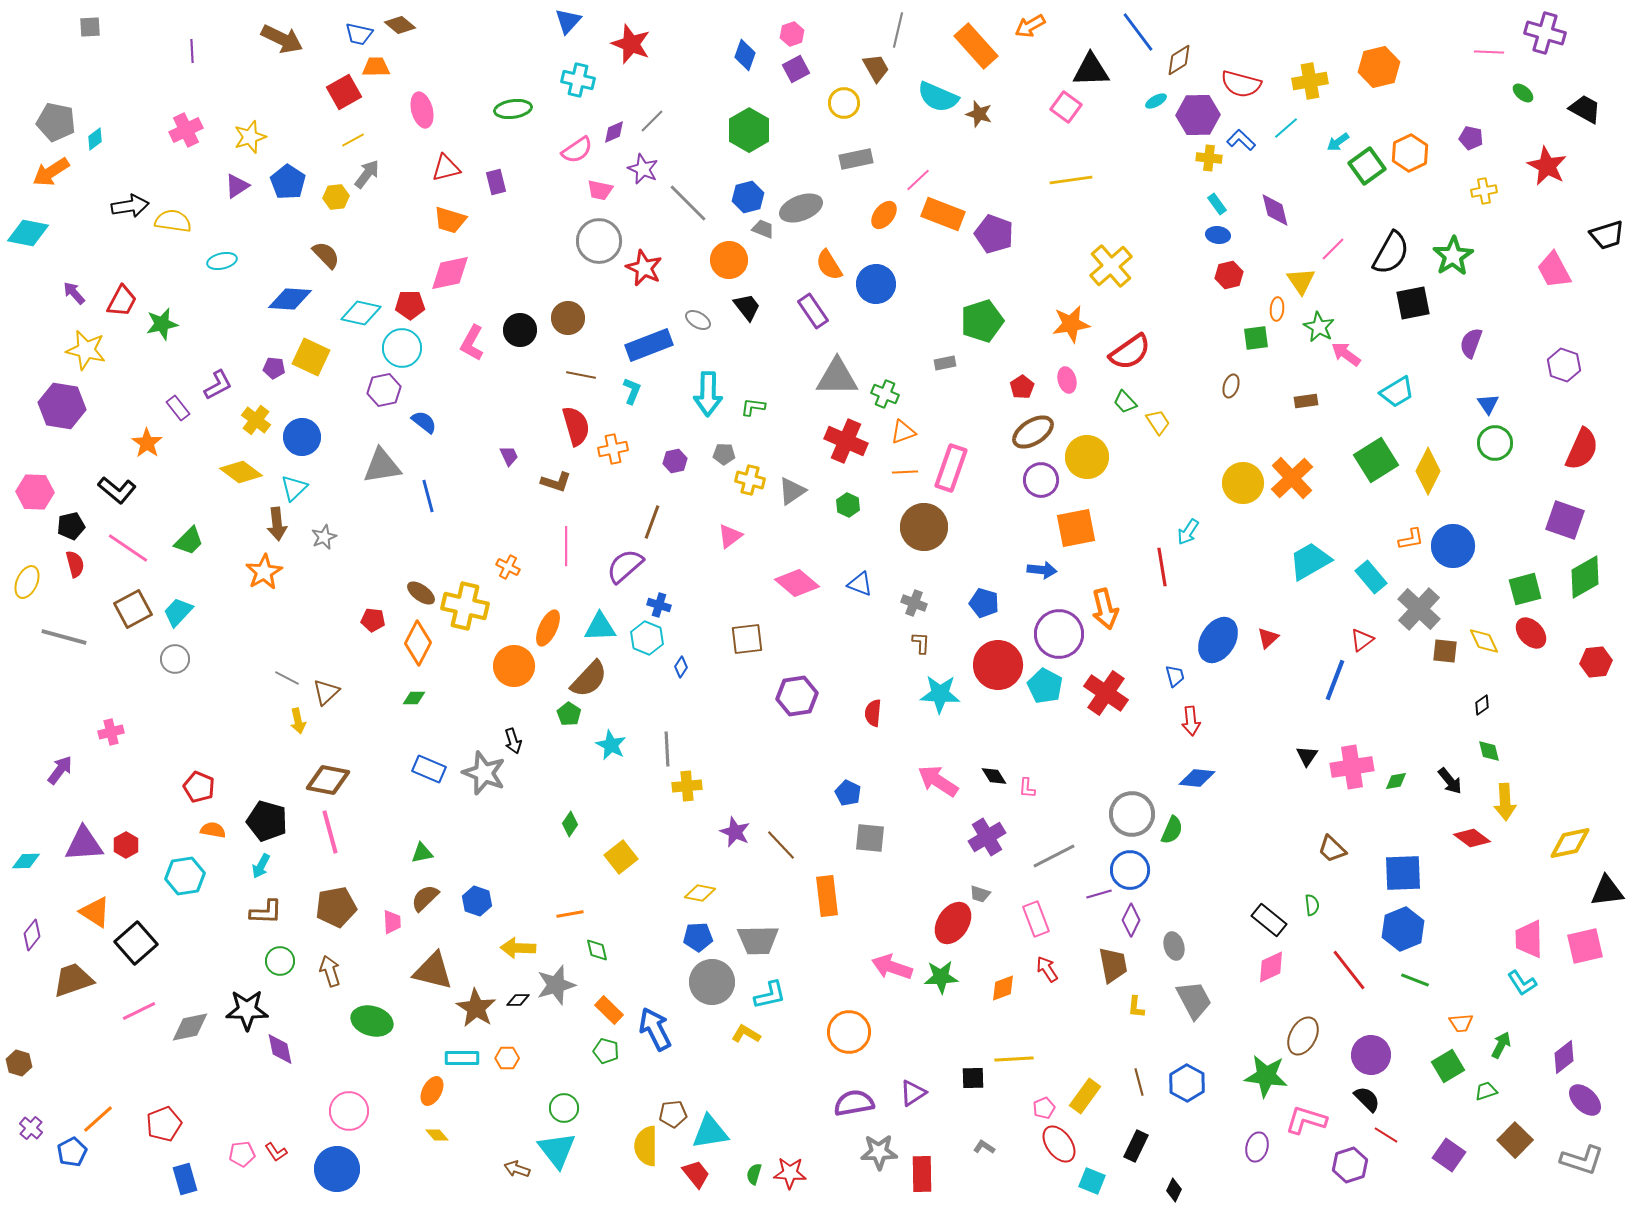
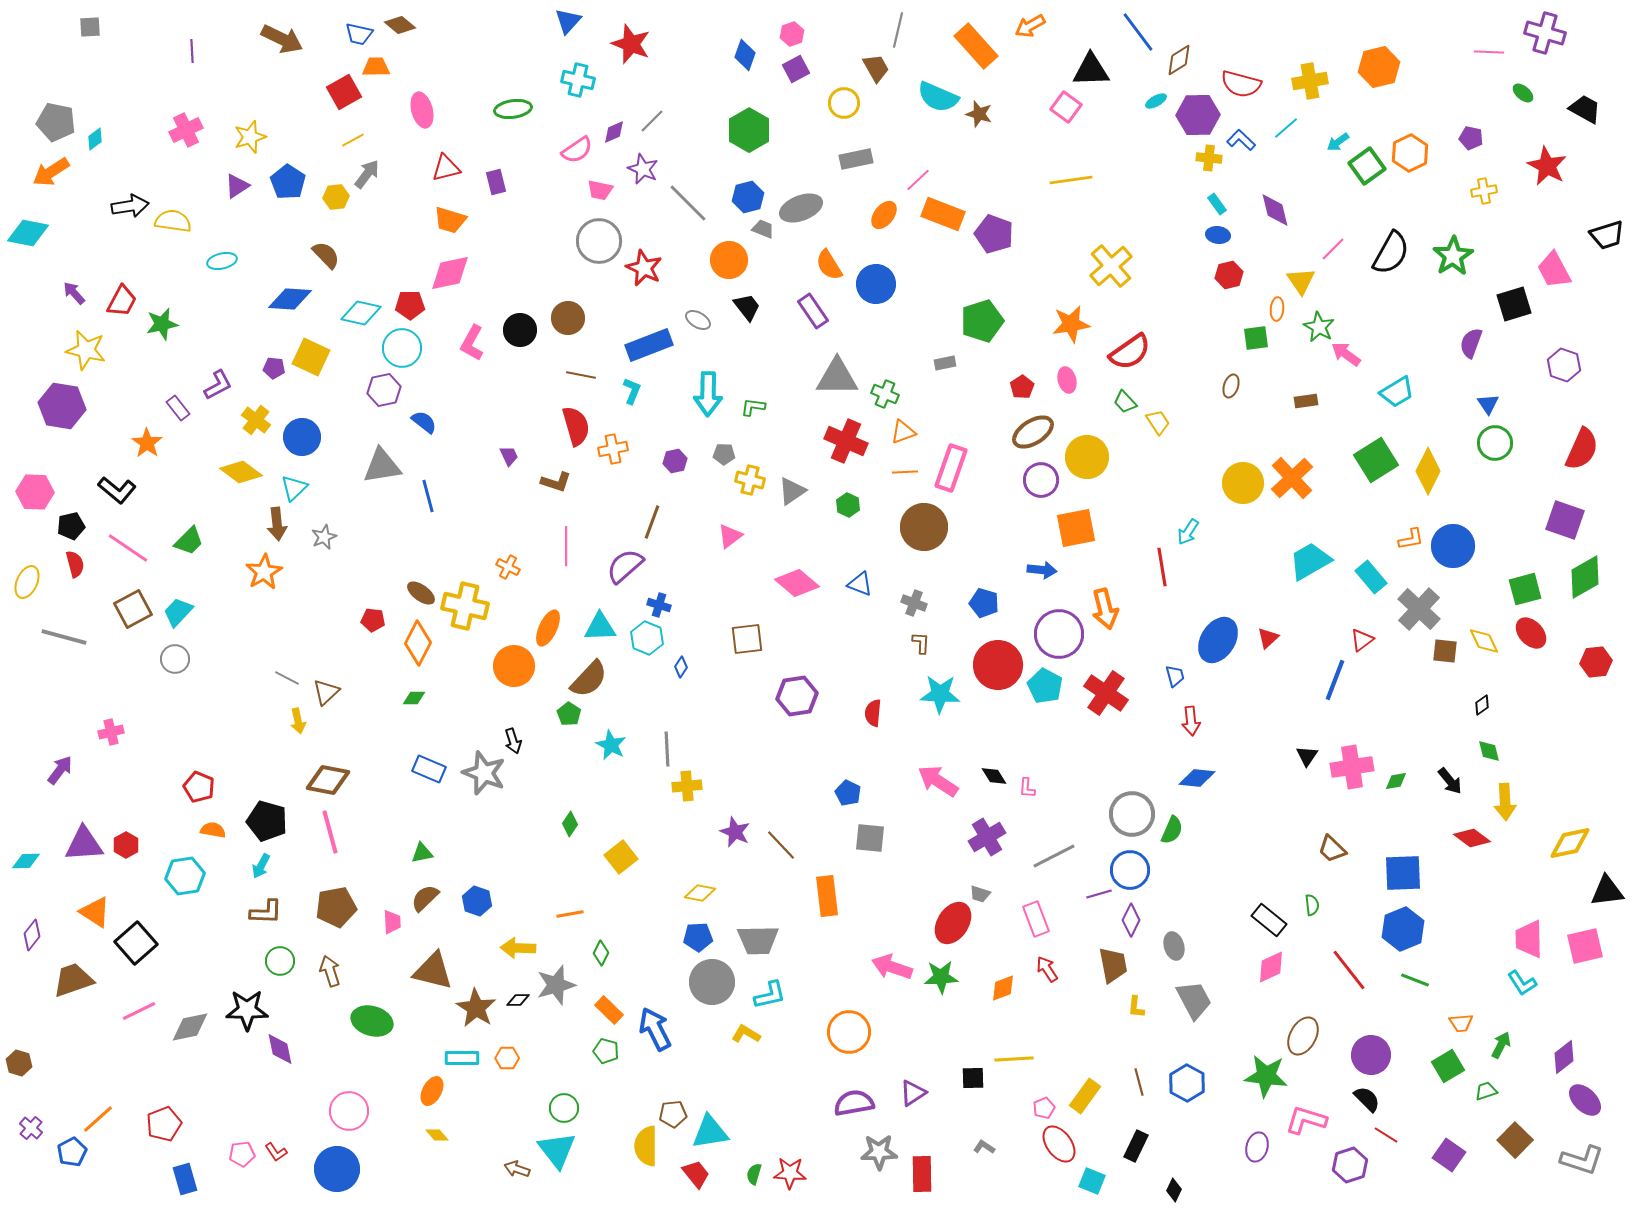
black square at (1413, 303): moved 101 px right, 1 px down; rotated 6 degrees counterclockwise
green diamond at (597, 950): moved 4 px right, 3 px down; rotated 40 degrees clockwise
